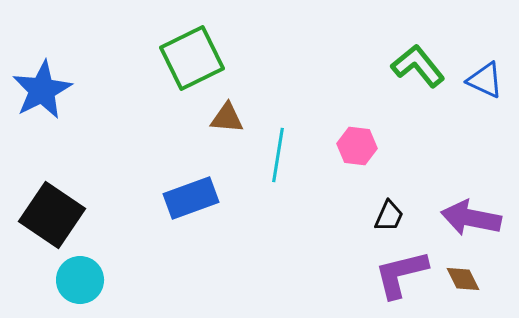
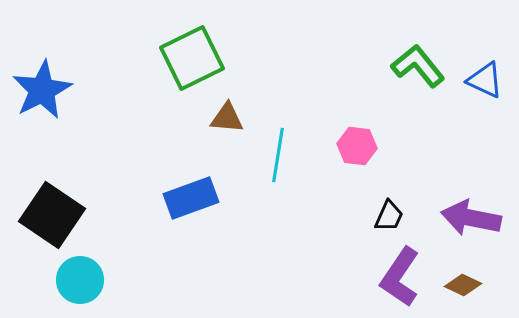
purple L-shape: moved 1 px left, 3 px down; rotated 42 degrees counterclockwise
brown diamond: moved 6 px down; rotated 39 degrees counterclockwise
